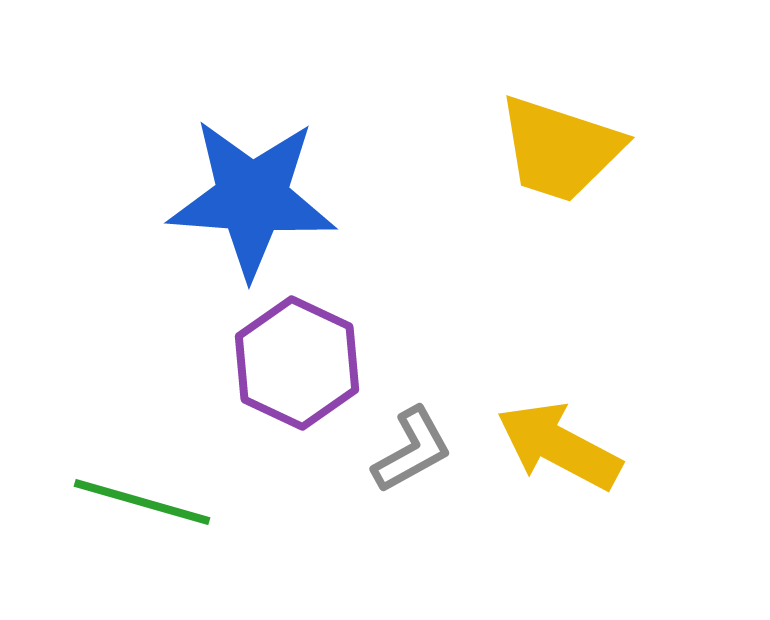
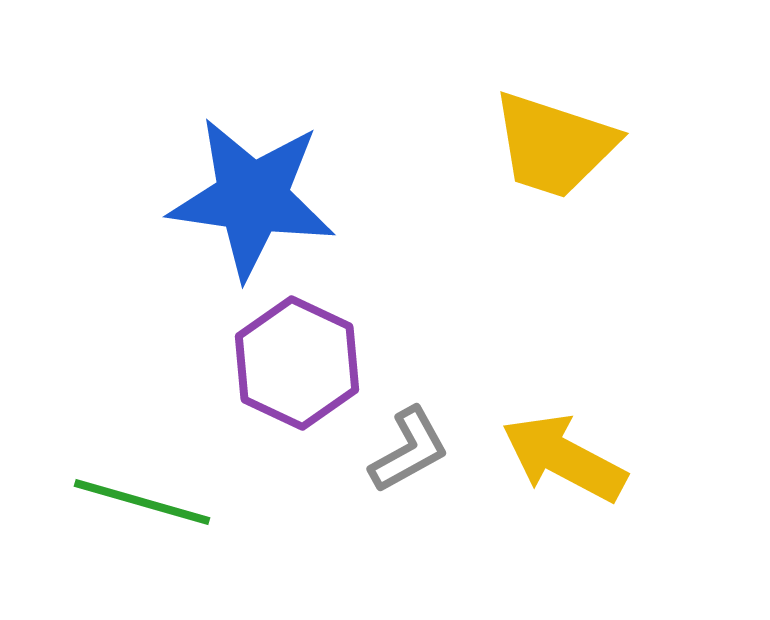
yellow trapezoid: moved 6 px left, 4 px up
blue star: rotated 4 degrees clockwise
yellow arrow: moved 5 px right, 12 px down
gray L-shape: moved 3 px left
